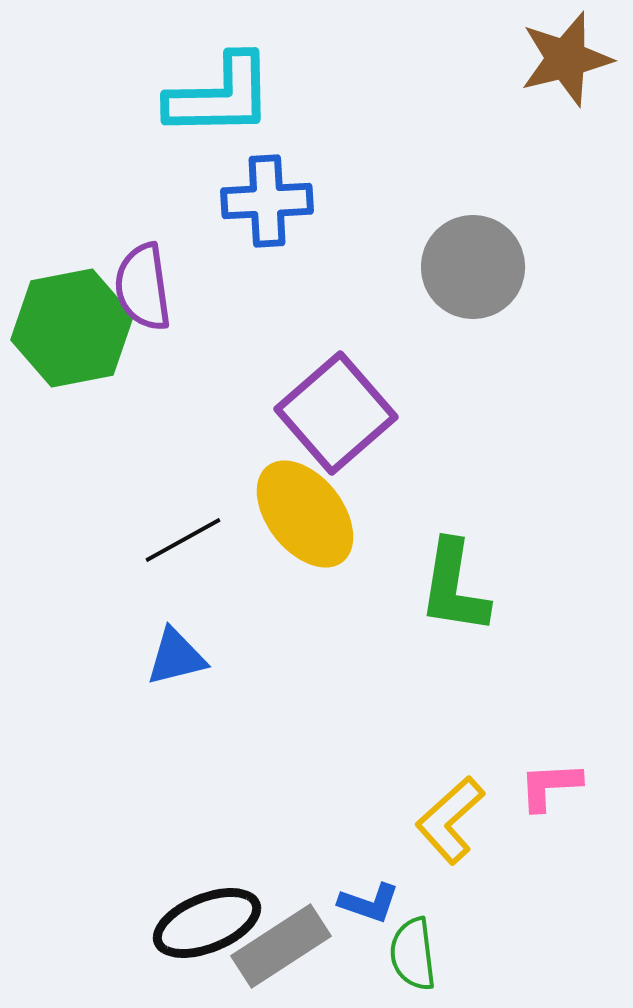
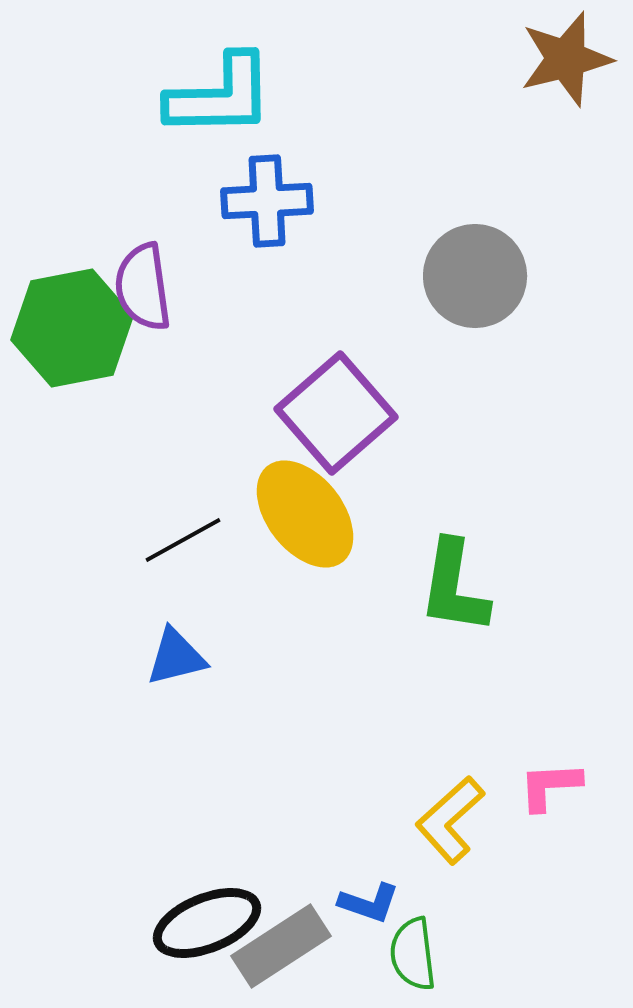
gray circle: moved 2 px right, 9 px down
